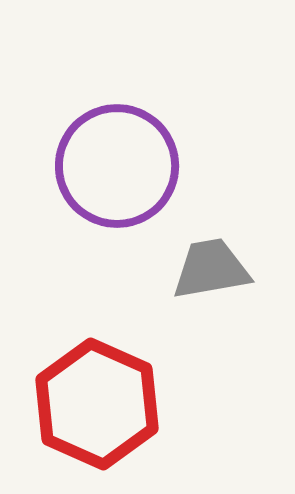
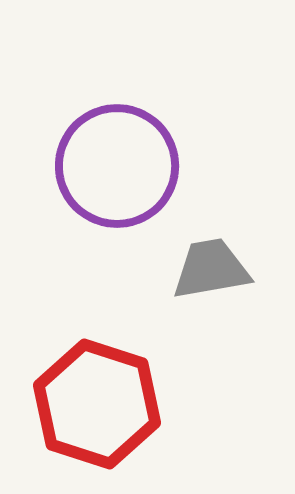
red hexagon: rotated 6 degrees counterclockwise
